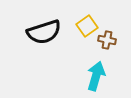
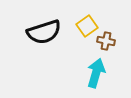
brown cross: moved 1 px left, 1 px down
cyan arrow: moved 3 px up
